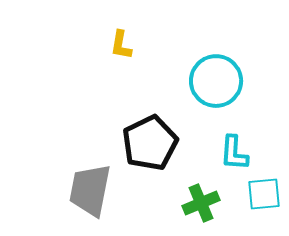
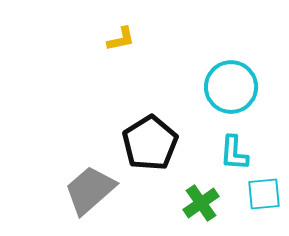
yellow L-shape: moved 6 px up; rotated 112 degrees counterclockwise
cyan circle: moved 15 px right, 6 px down
black pentagon: rotated 6 degrees counterclockwise
gray trapezoid: rotated 38 degrees clockwise
green cross: rotated 12 degrees counterclockwise
